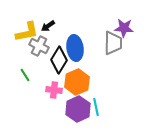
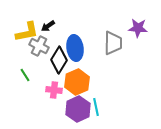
purple star: moved 14 px right
